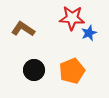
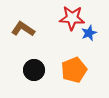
orange pentagon: moved 2 px right, 1 px up
